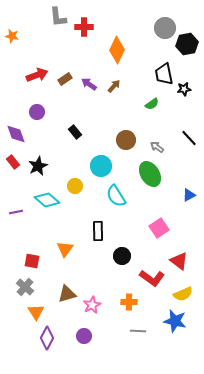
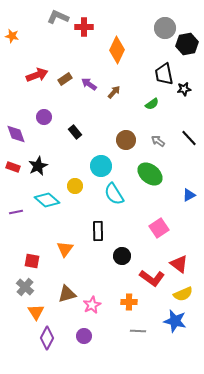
gray L-shape at (58, 17): rotated 120 degrees clockwise
brown arrow at (114, 86): moved 6 px down
purple circle at (37, 112): moved 7 px right, 5 px down
gray arrow at (157, 147): moved 1 px right, 6 px up
red rectangle at (13, 162): moved 5 px down; rotated 32 degrees counterclockwise
green ellipse at (150, 174): rotated 20 degrees counterclockwise
cyan semicircle at (116, 196): moved 2 px left, 2 px up
red triangle at (179, 261): moved 3 px down
